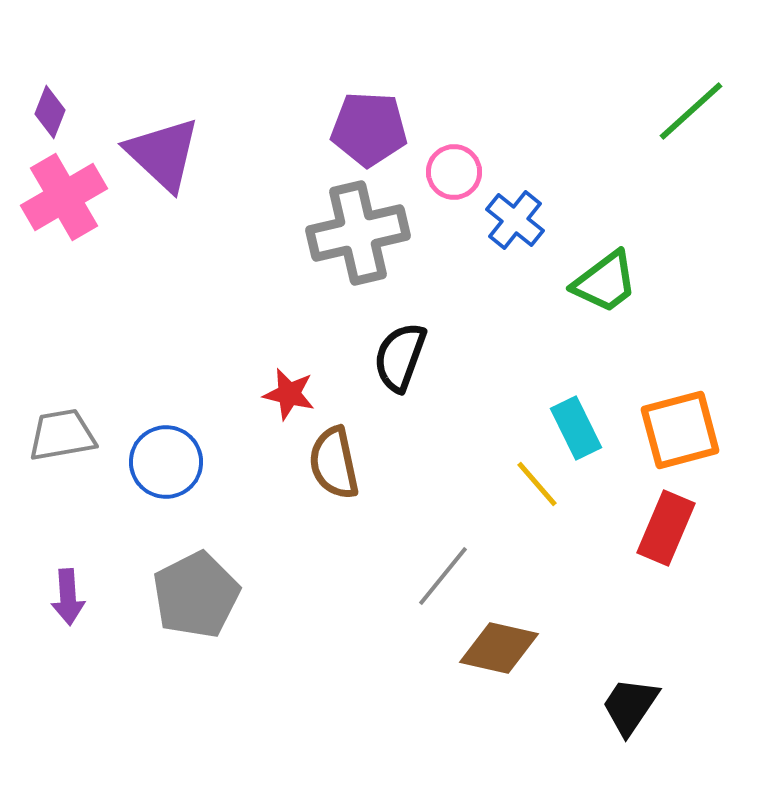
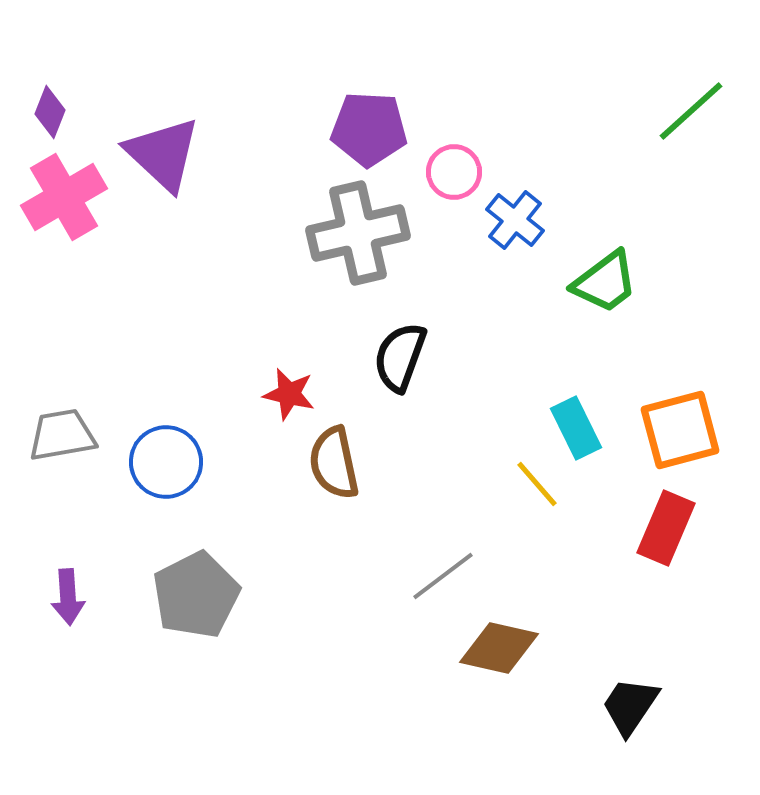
gray line: rotated 14 degrees clockwise
